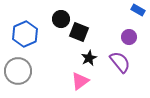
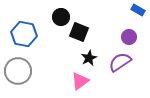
black circle: moved 2 px up
blue hexagon: moved 1 px left; rotated 25 degrees counterclockwise
purple semicircle: rotated 85 degrees counterclockwise
